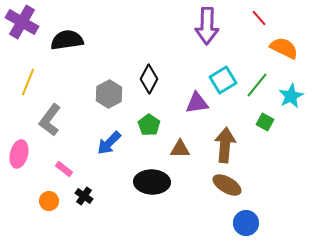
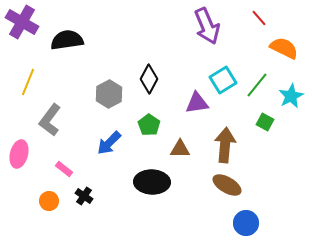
purple arrow: rotated 24 degrees counterclockwise
